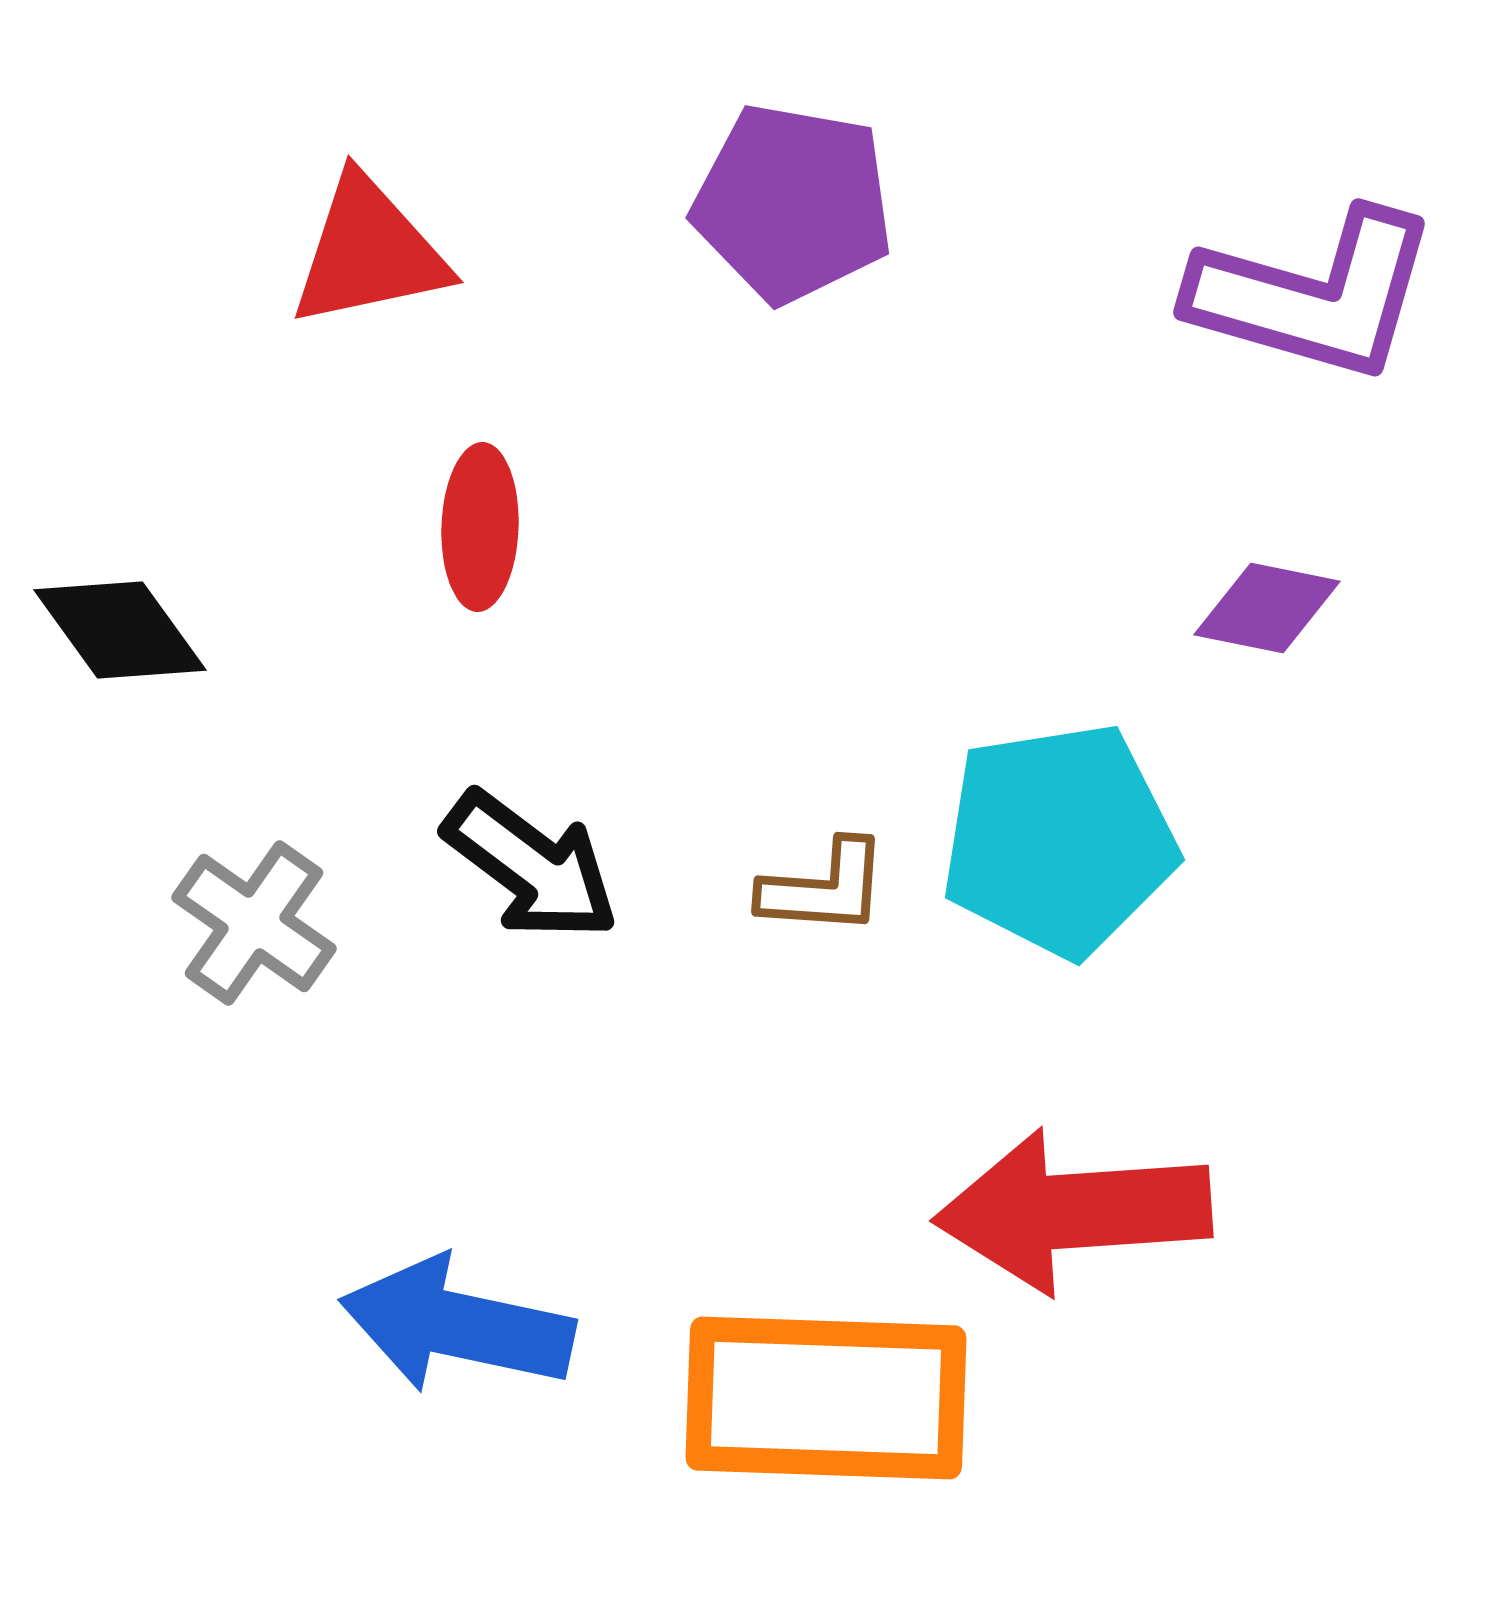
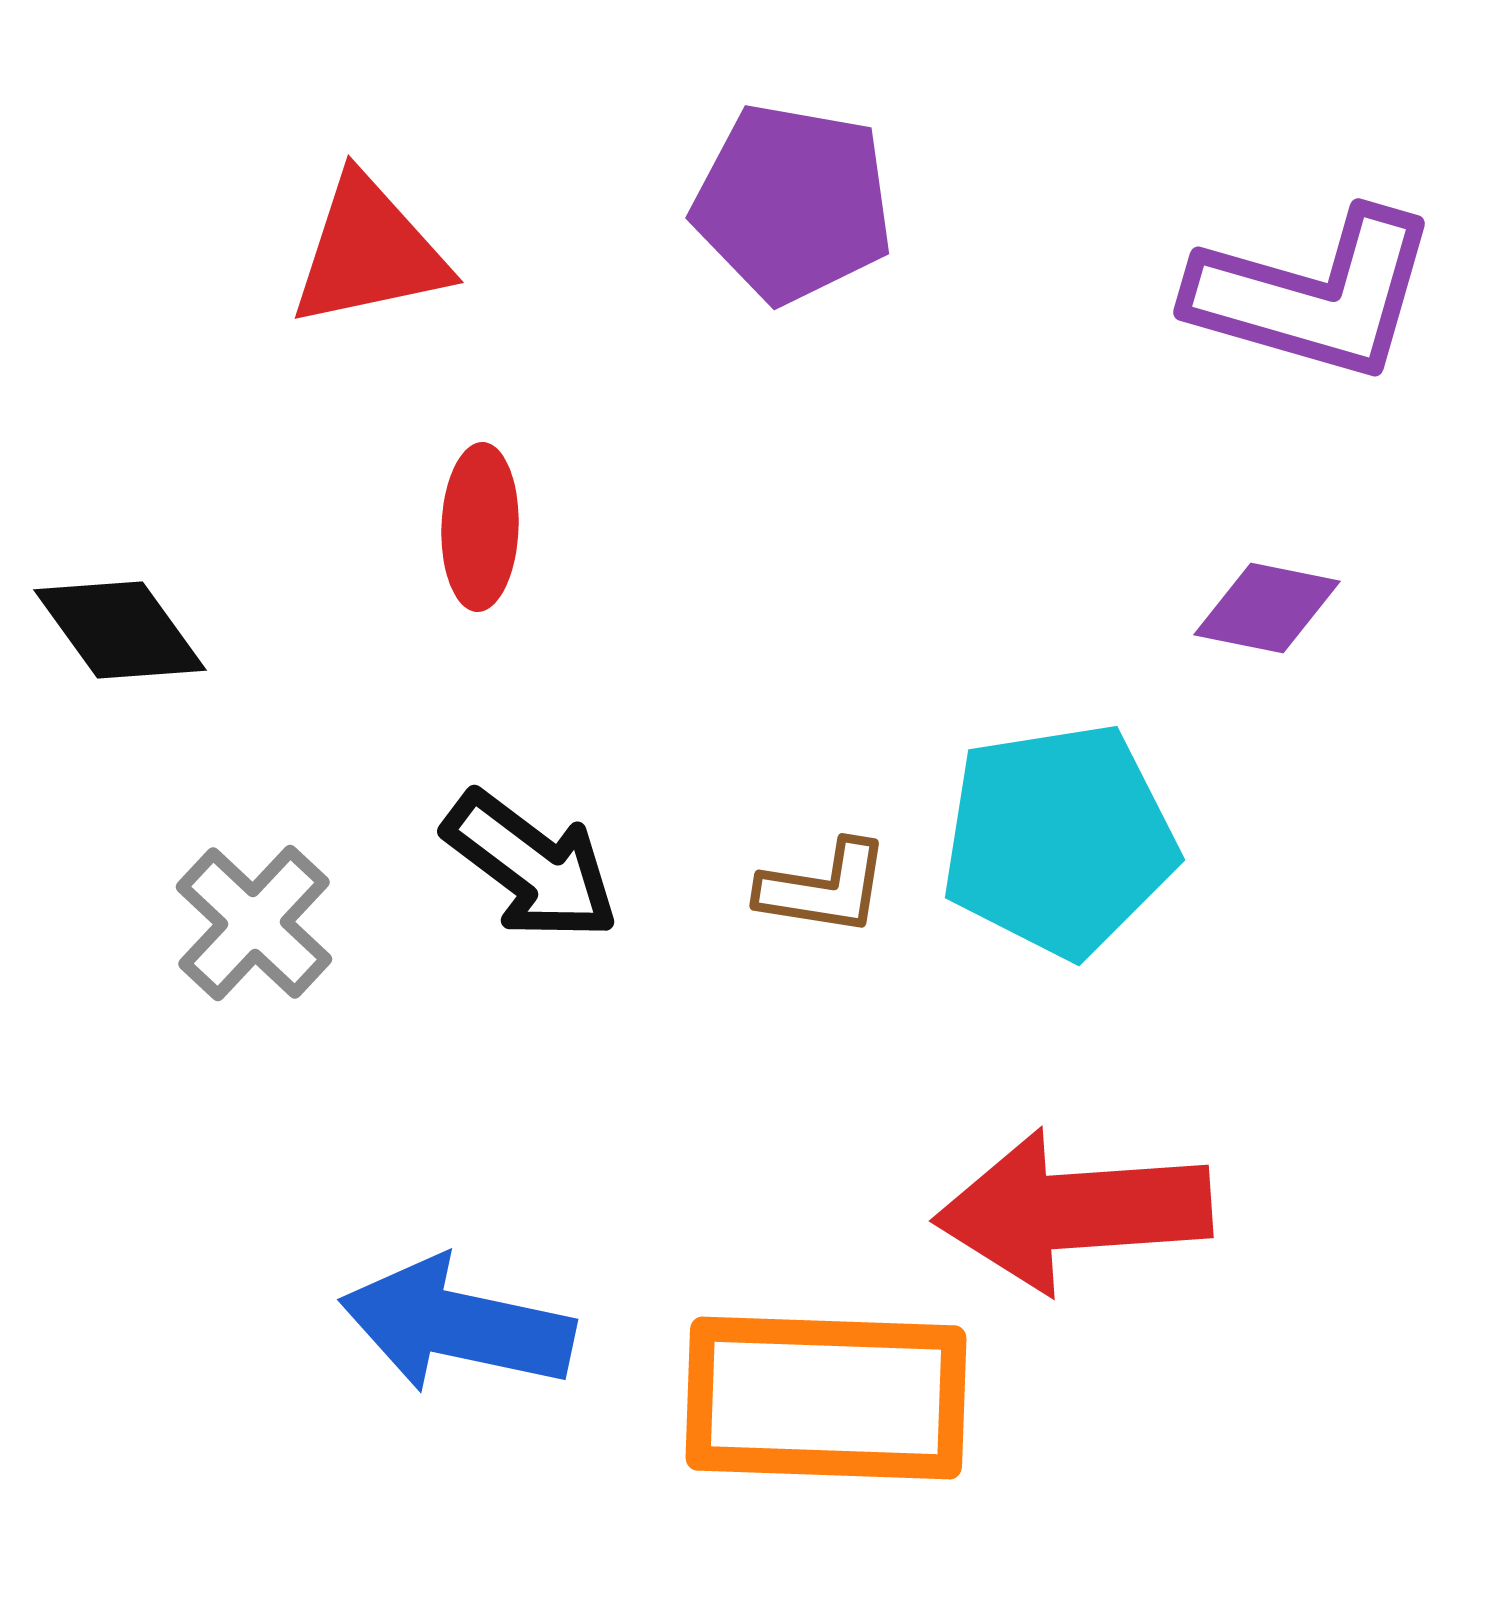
brown L-shape: rotated 5 degrees clockwise
gray cross: rotated 8 degrees clockwise
